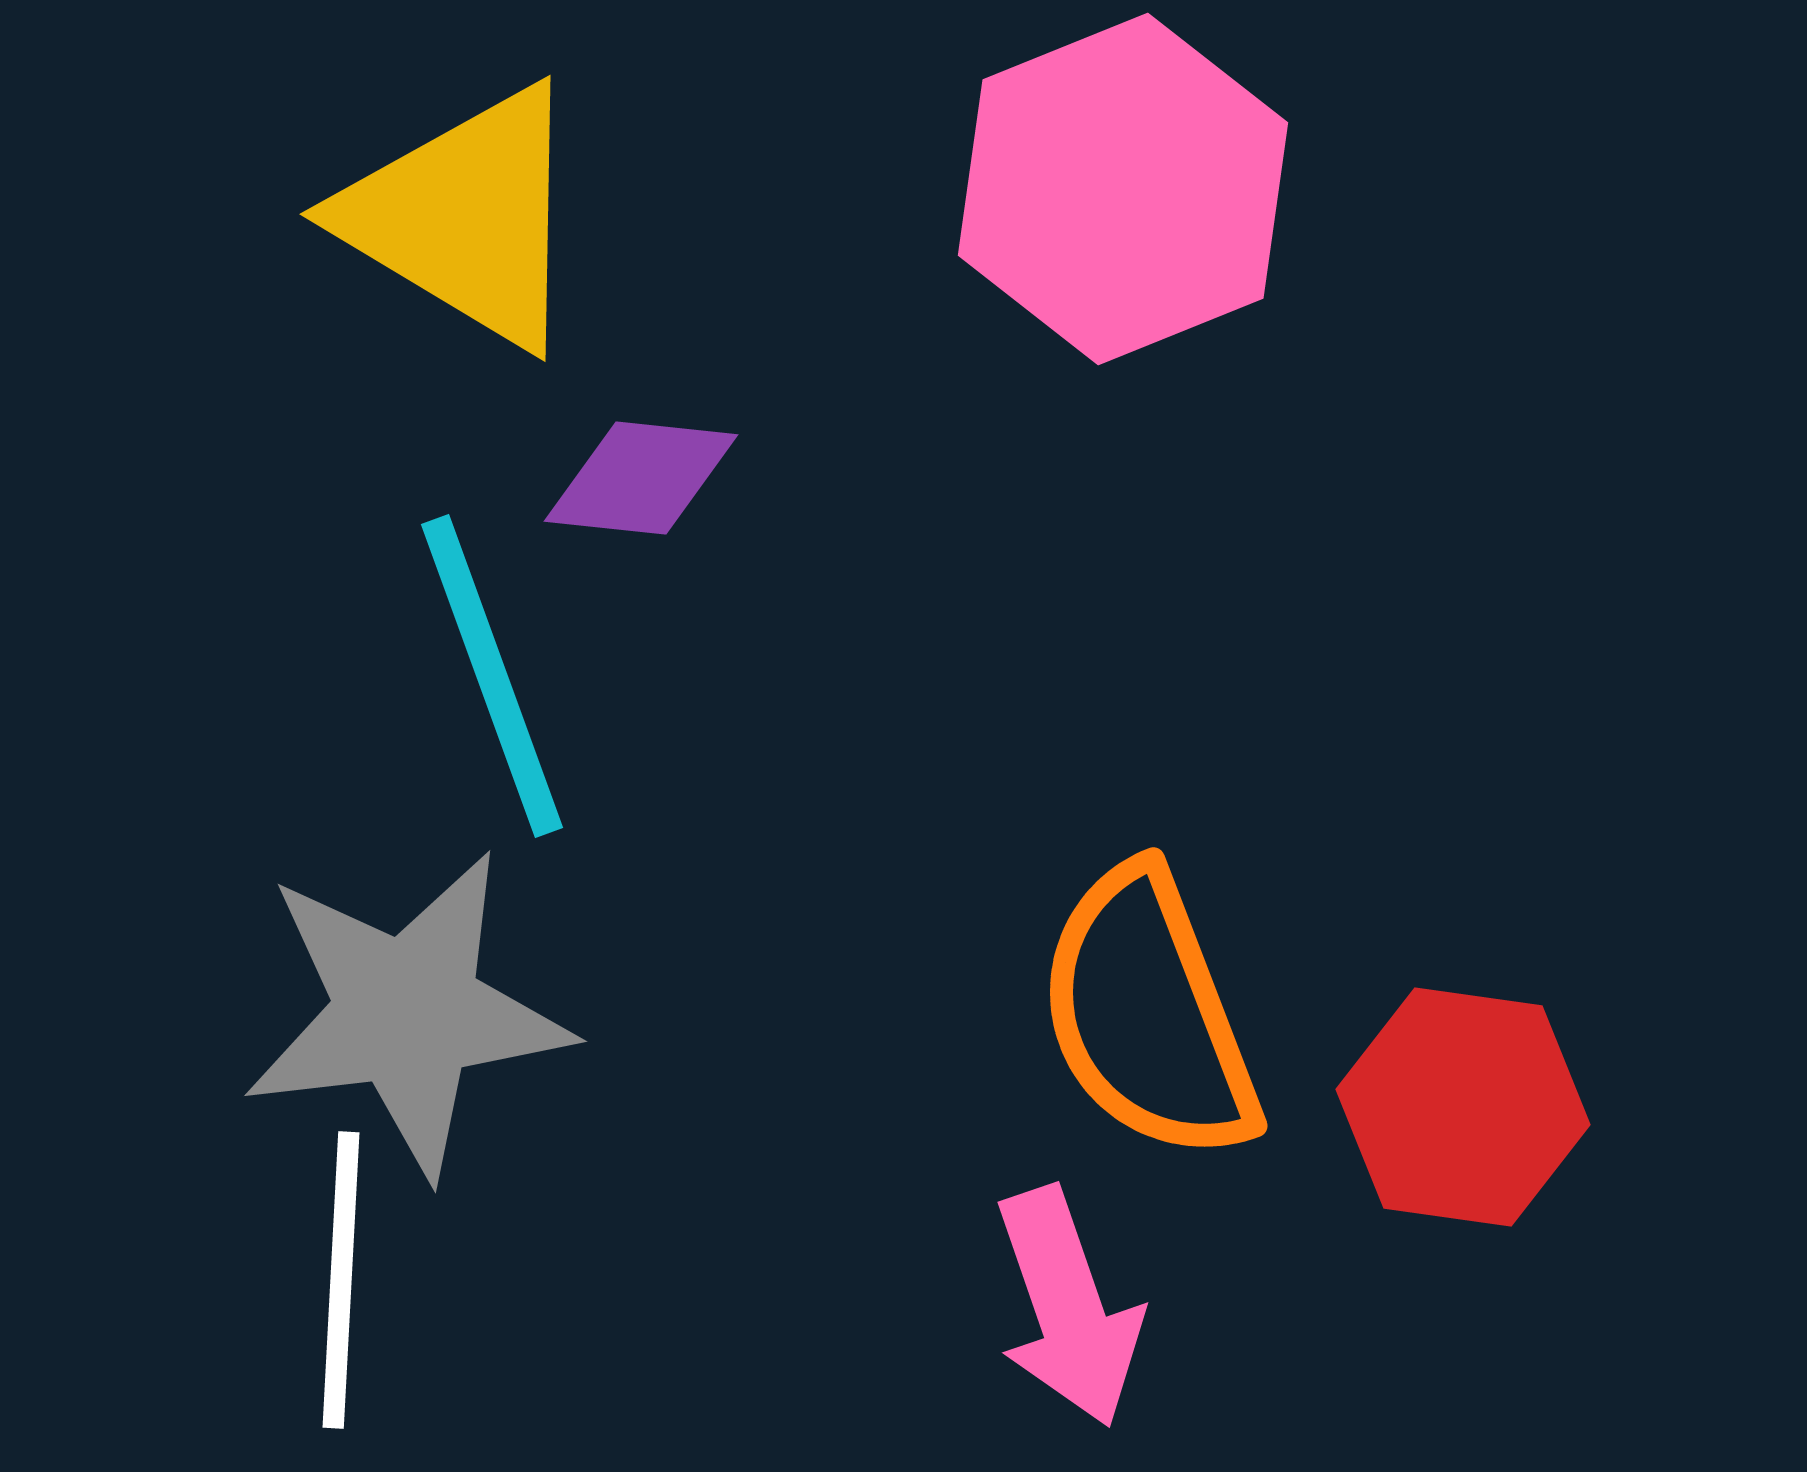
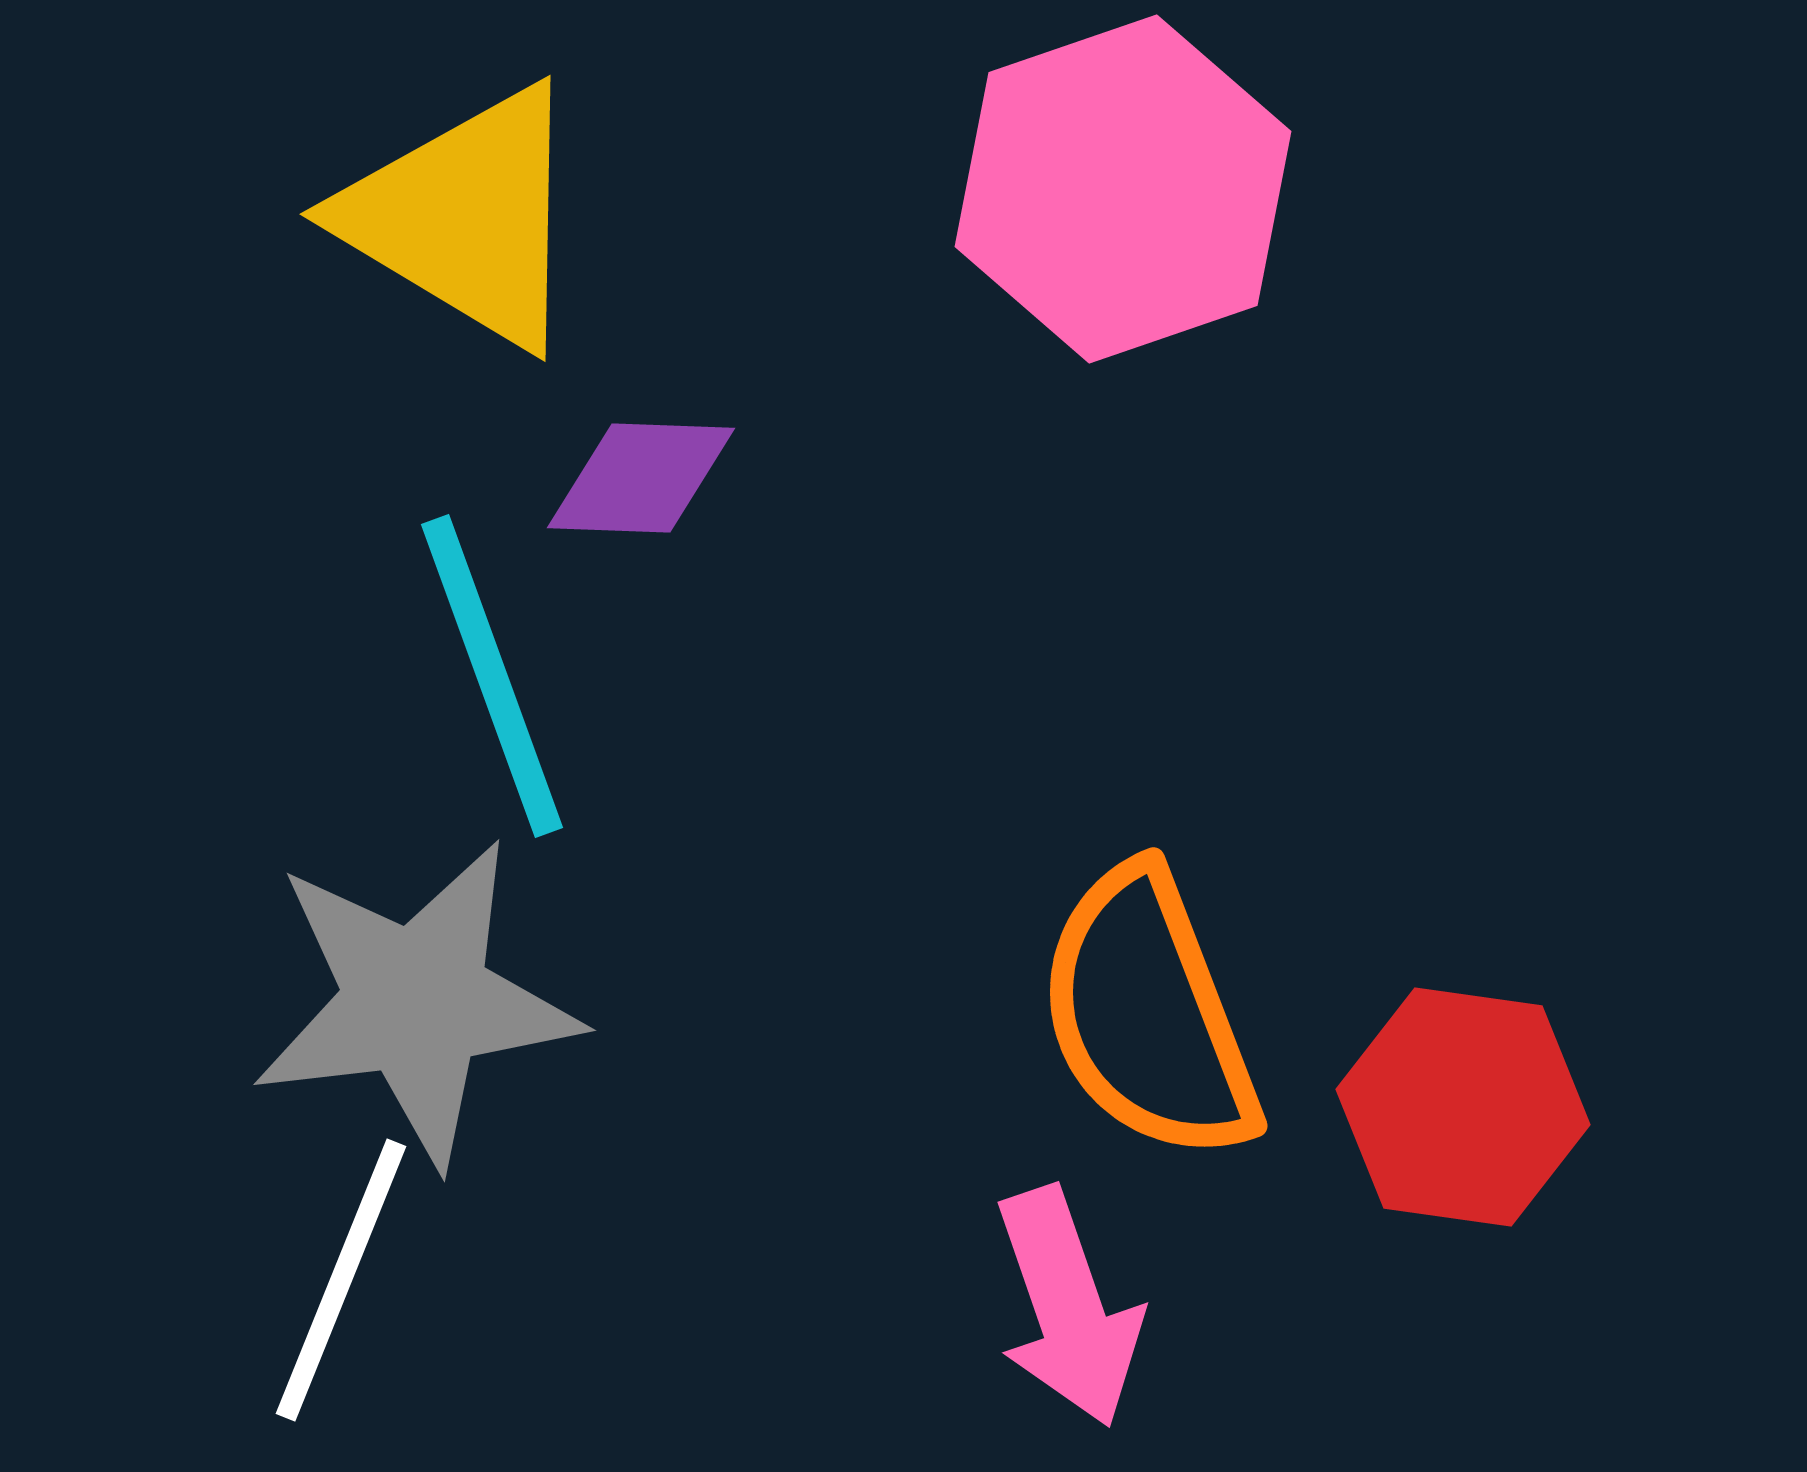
pink hexagon: rotated 3 degrees clockwise
purple diamond: rotated 4 degrees counterclockwise
gray star: moved 9 px right, 11 px up
white line: rotated 19 degrees clockwise
